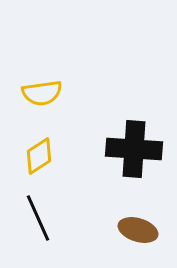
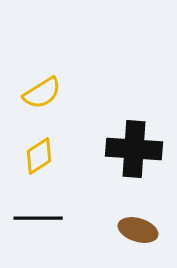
yellow semicircle: rotated 24 degrees counterclockwise
black line: rotated 66 degrees counterclockwise
